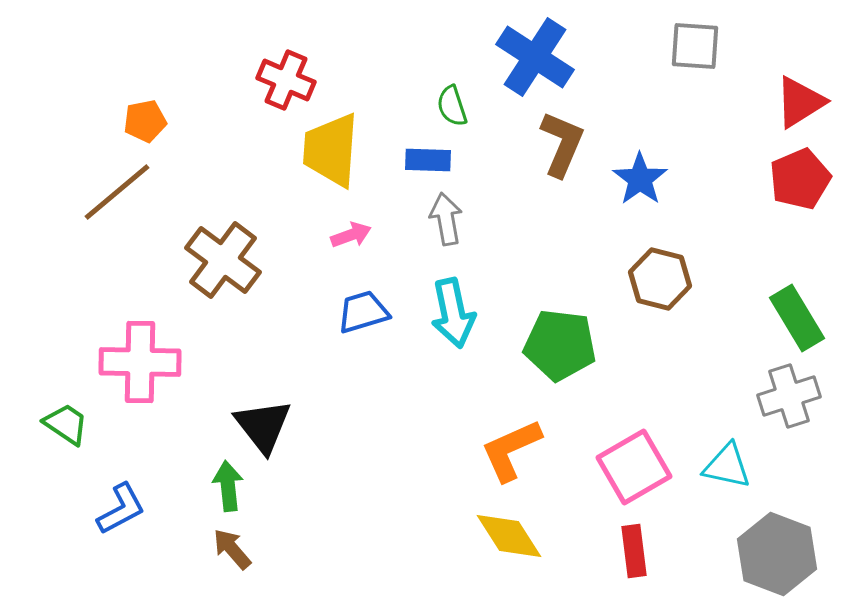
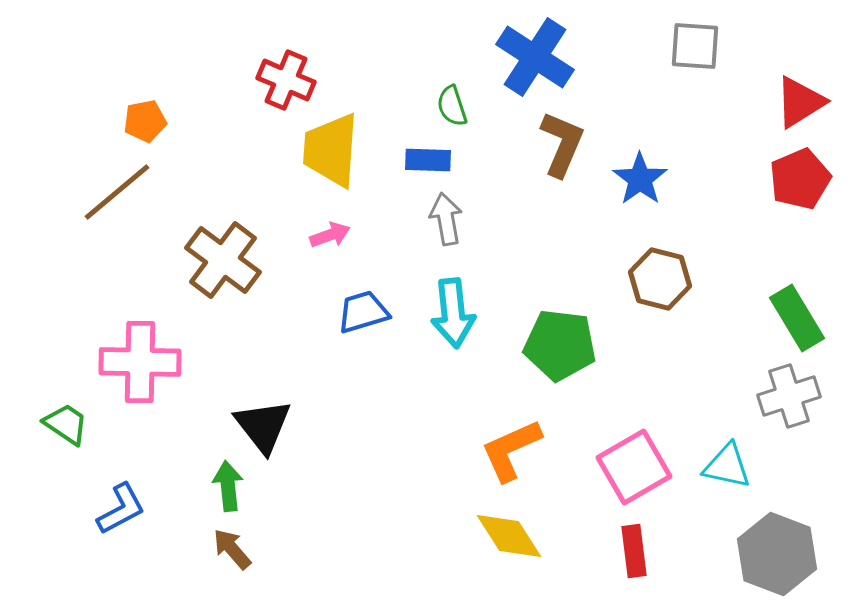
pink arrow: moved 21 px left
cyan arrow: rotated 6 degrees clockwise
